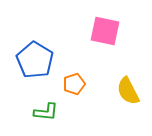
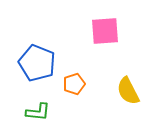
pink square: rotated 16 degrees counterclockwise
blue pentagon: moved 2 px right, 3 px down; rotated 9 degrees counterclockwise
green L-shape: moved 8 px left
